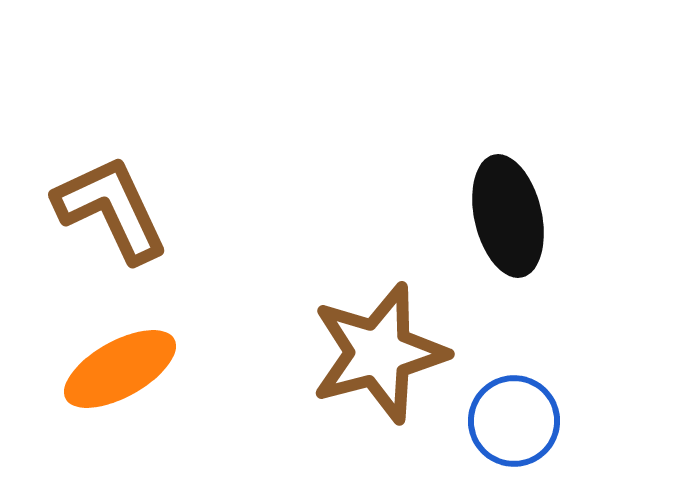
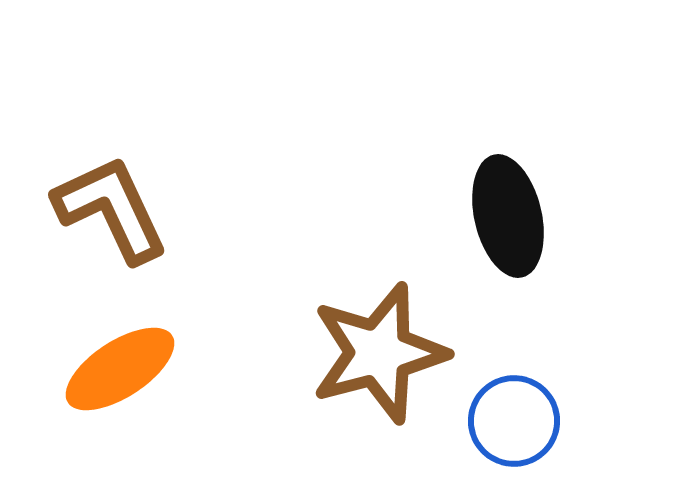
orange ellipse: rotated 4 degrees counterclockwise
